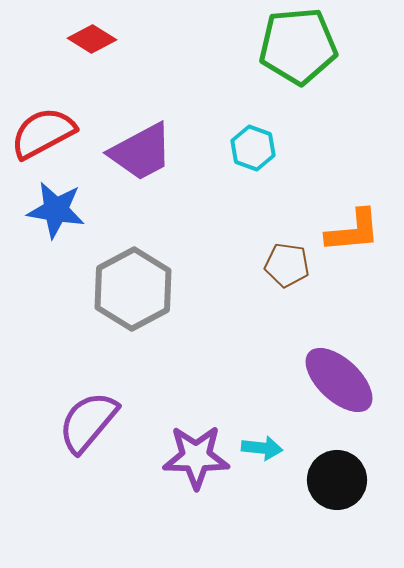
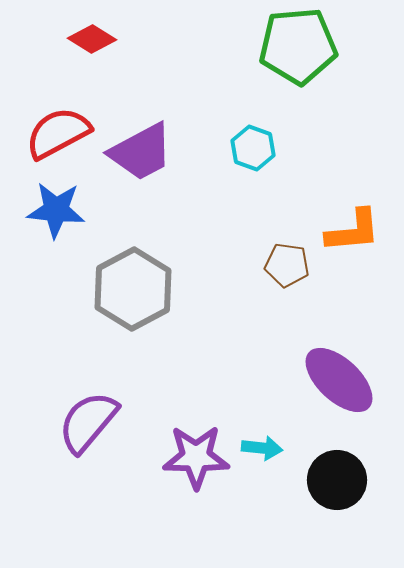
red semicircle: moved 15 px right
blue star: rotated 4 degrees counterclockwise
